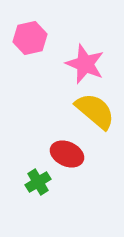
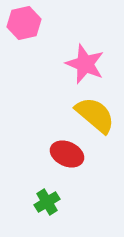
pink hexagon: moved 6 px left, 15 px up
yellow semicircle: moved 4 px down
green cross: moved 9 px right, 20 px down
